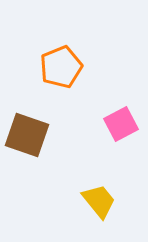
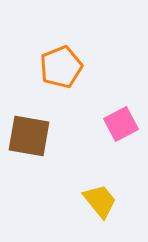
brown square: moved 2 px right, 1 px down; rotated 9 degrees counterclockwise
yellow trapezoid: moved 1 px right
